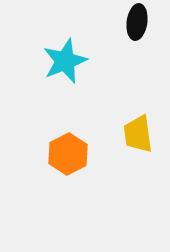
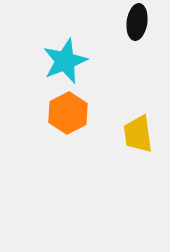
orange hexagon: moved 41 px up
